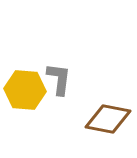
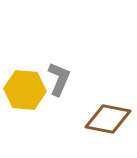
gray L-shape: rotated 16 degrees clockwise
